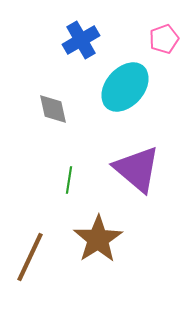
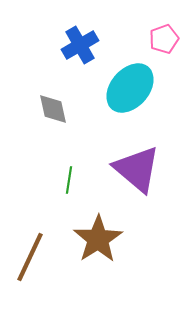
blue cross: moved 1 px left, 5 px down
cyan ellipse: moved 5 px right, 1 px down
